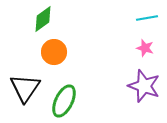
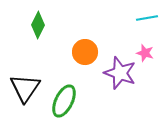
green diamond: moved 5 px left, 6 px down; rotated 28 degrees counterclockwise
pink star: moved 5 px down
orange circle: moved 31 px right
purple star: moved 24 px left, 13 px up
